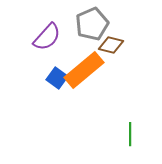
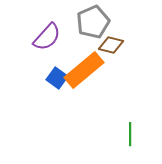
gray pentagon: moved 1 px right, 2 px up
